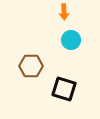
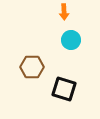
brown hexagon: moved 1 px right, 1 px down
